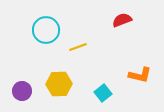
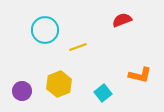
cyan circle: moved 1 px left
yellow hexagon: rotated 20 degrees counterclockwise
